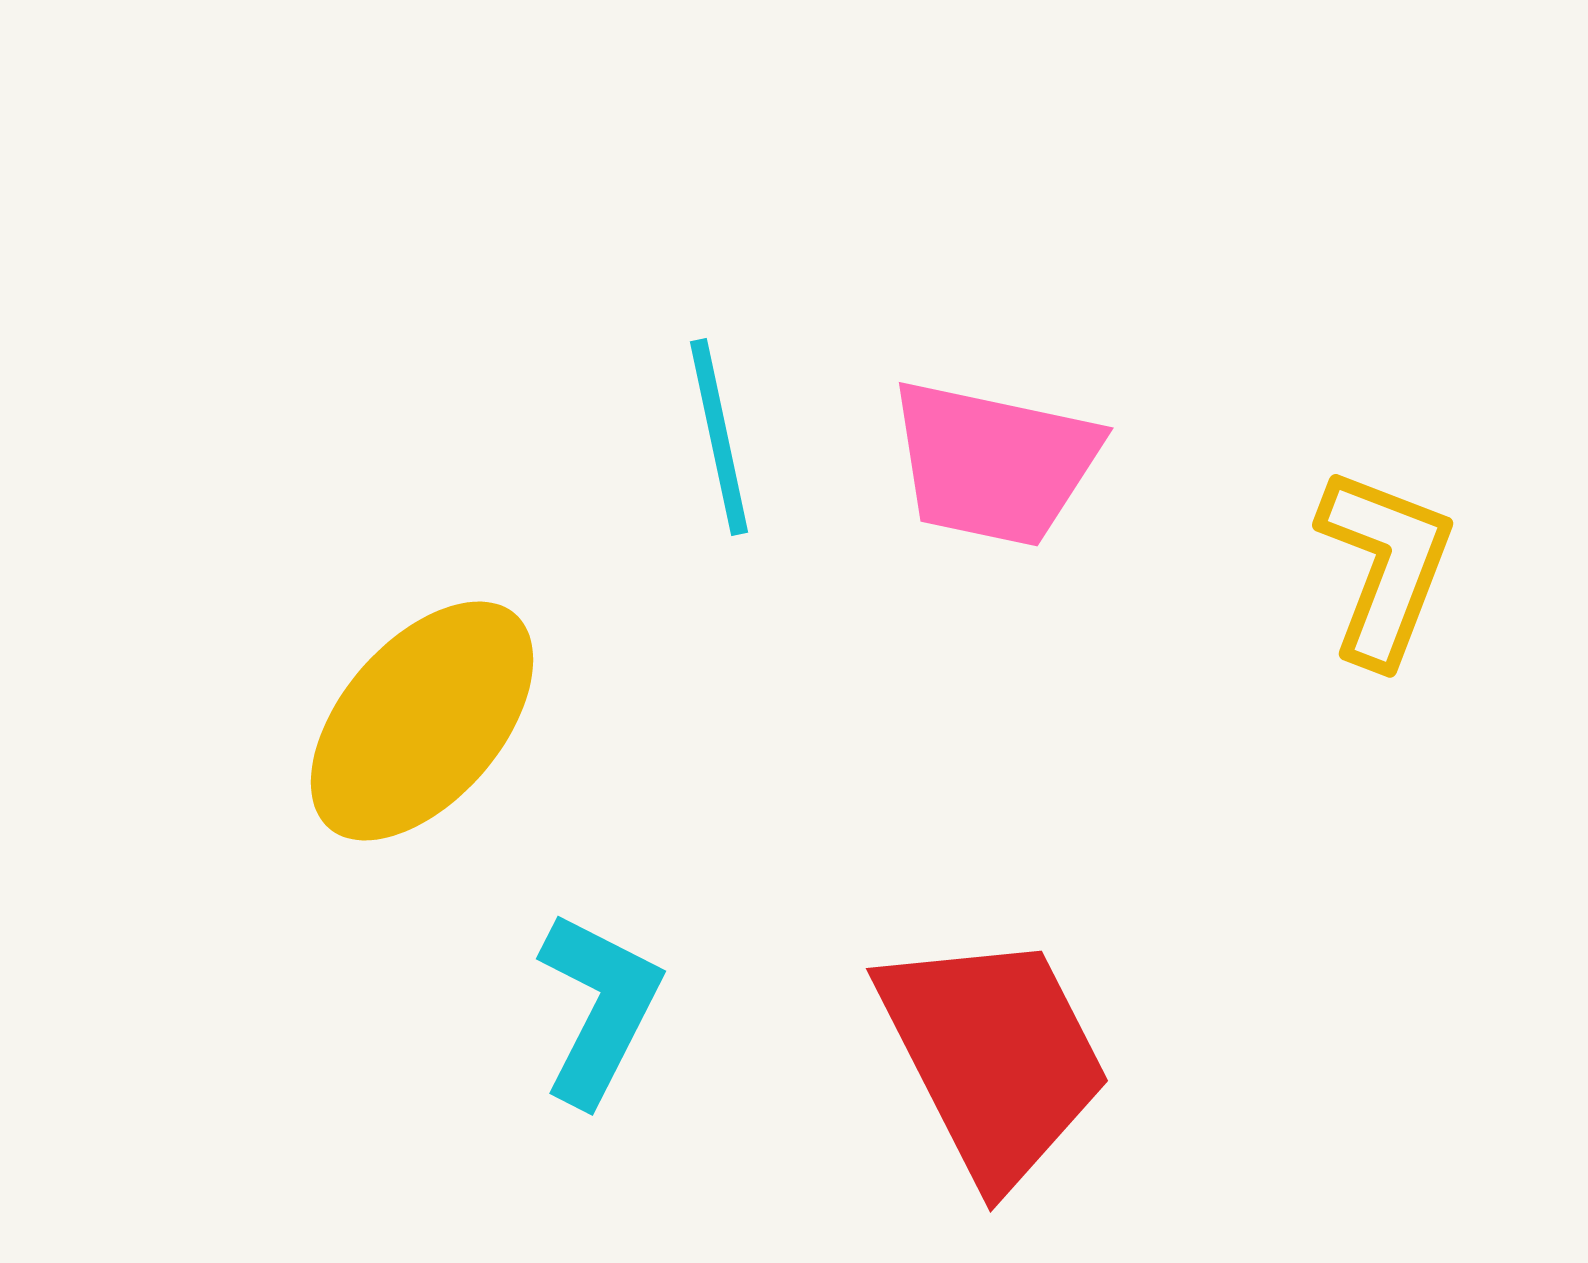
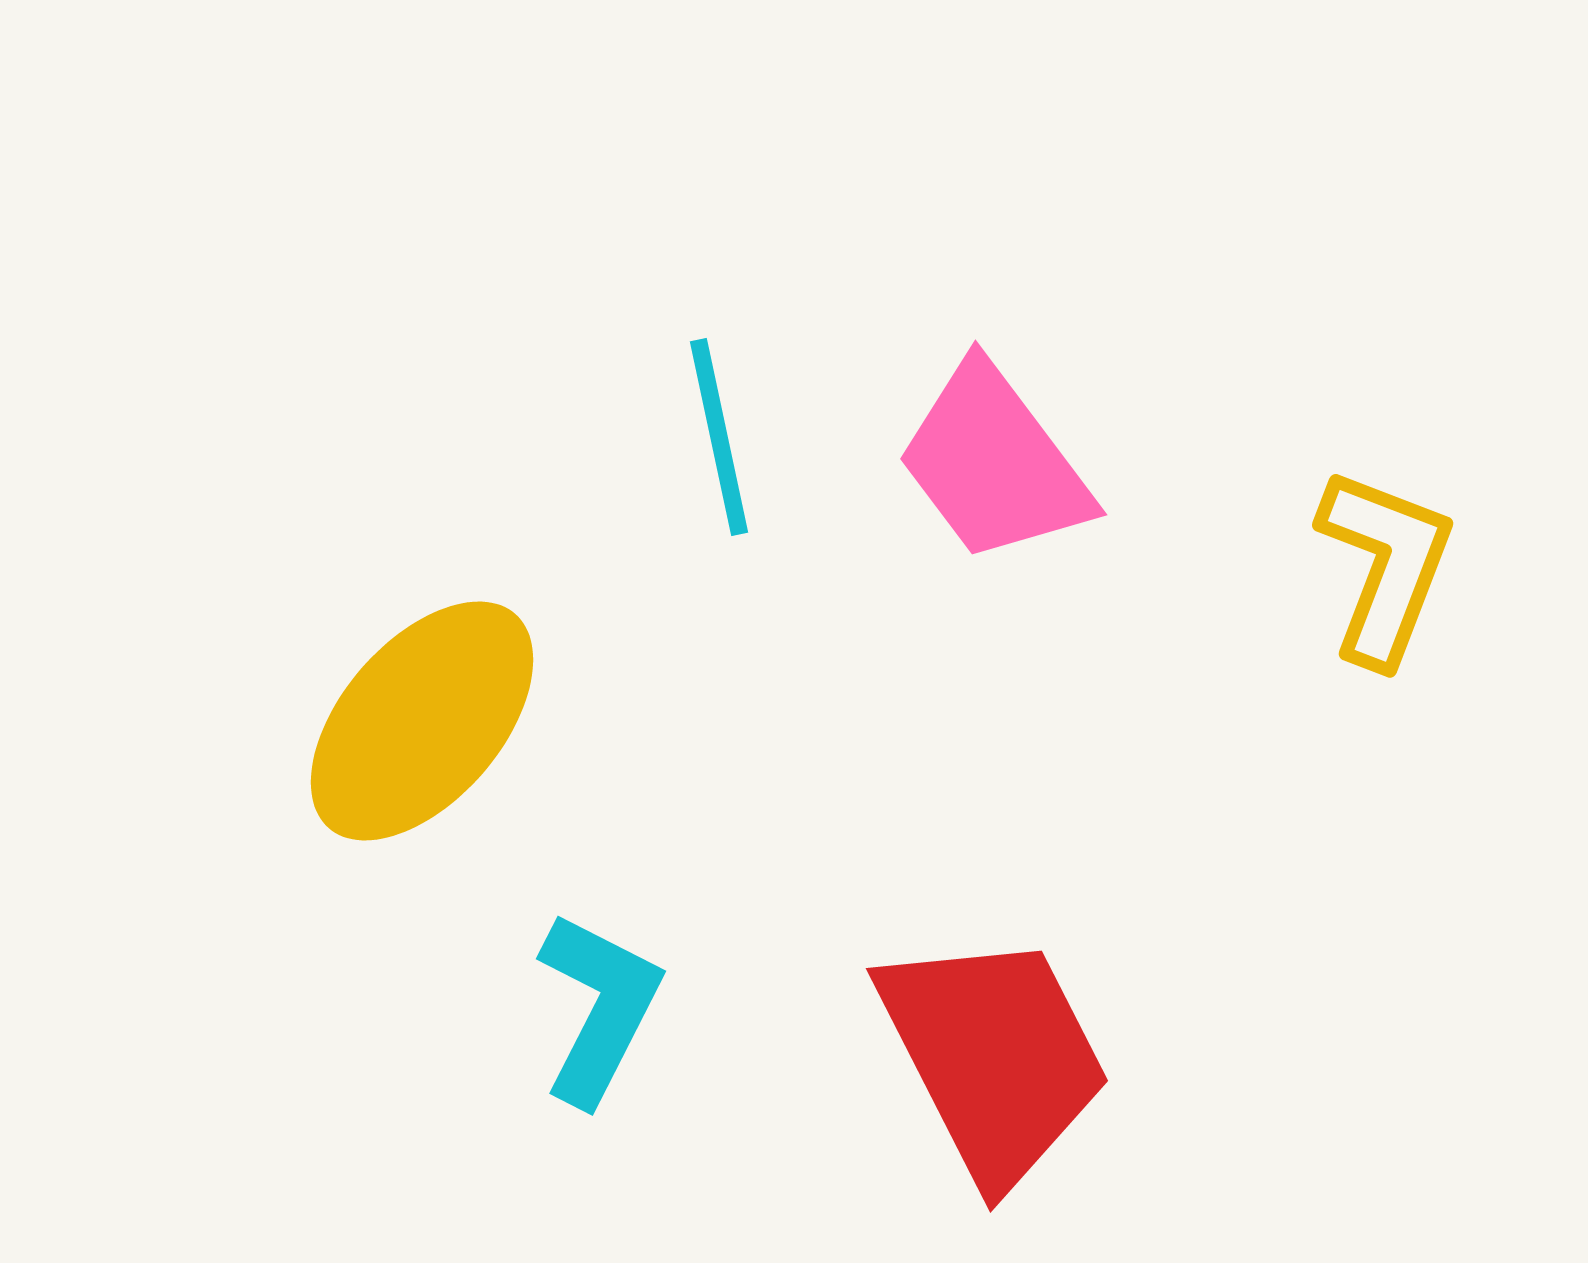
pink trapezoid: rotated 41 degrees clockwise
